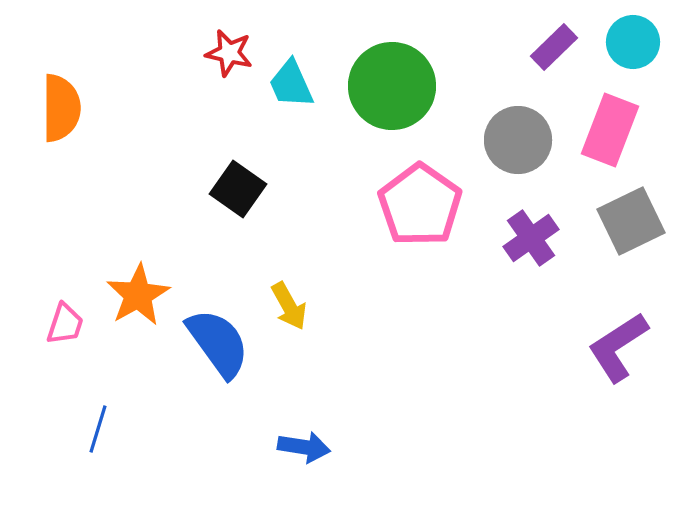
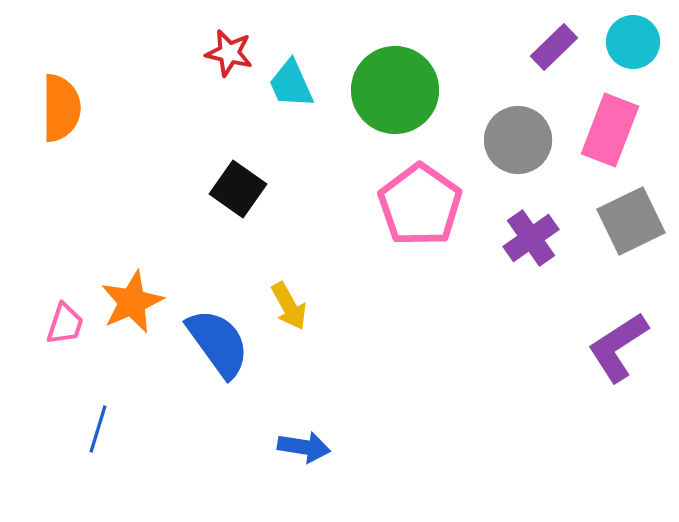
green circle: moved 3 px right, 4 px down
orange star: moved 6 px left, 7 px down; rotated 6 degrees clockwise
